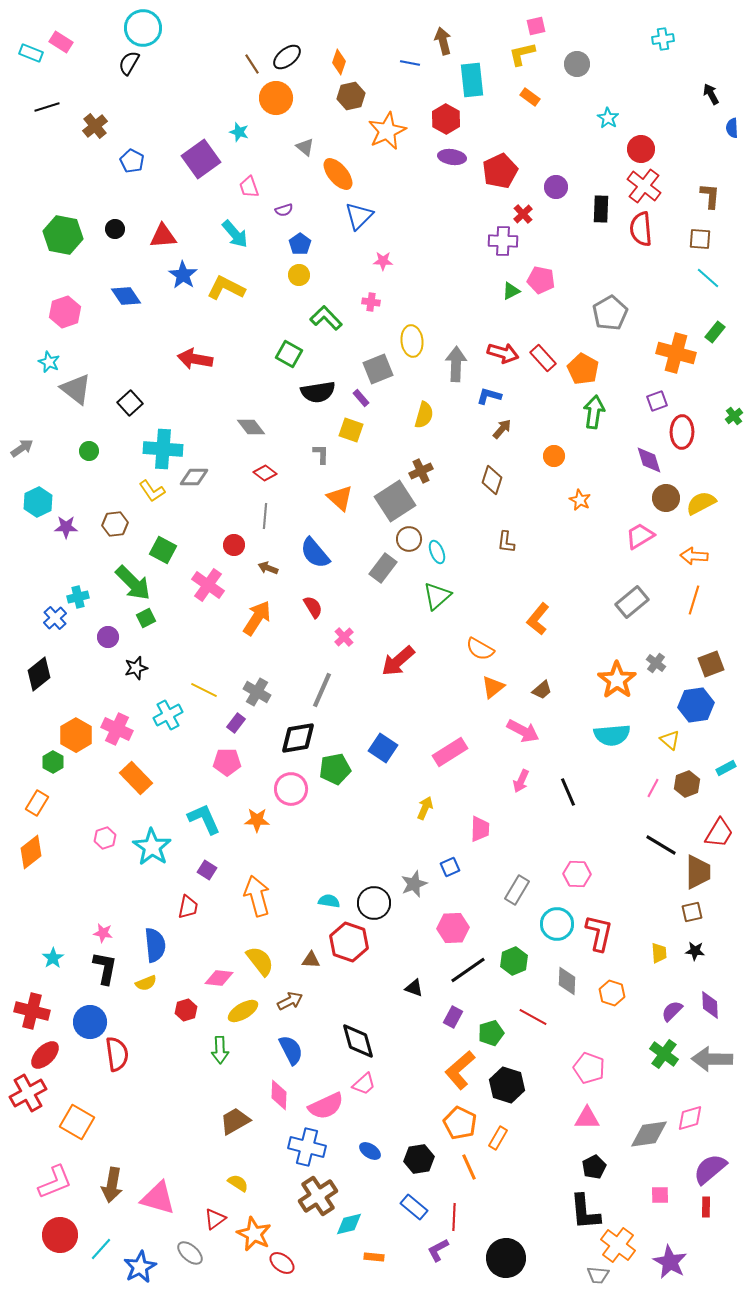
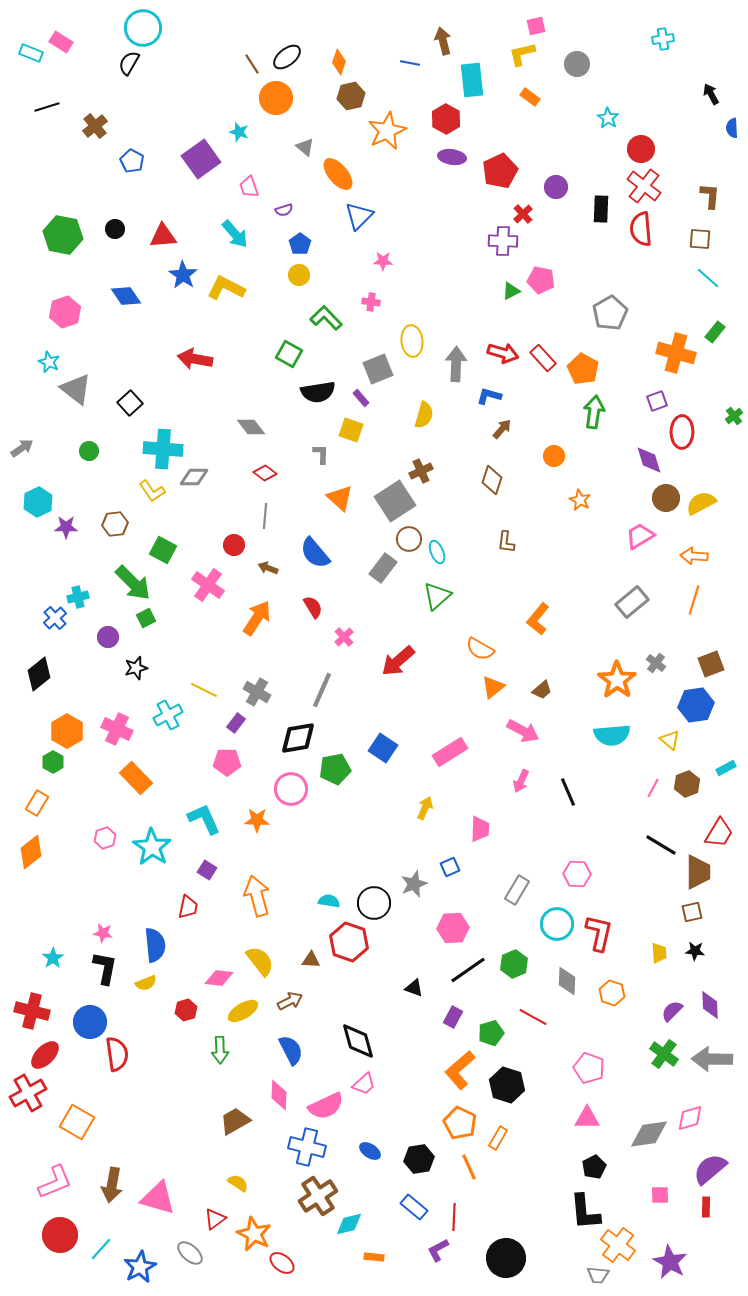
orange hexagon at (76, 735): moved 9 px left, 4 px up
green hexagon at (514, 961): moved 3 px down
